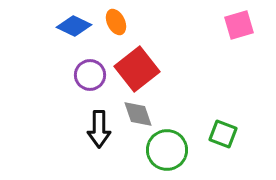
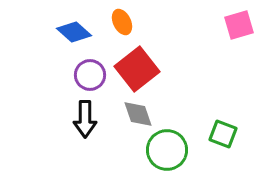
orange ellipse: moved 6 px right
blue diamond: moved 6 px down; rotated 16 degrees clockwise
black arrow: moved 14 px left, 10 px up
